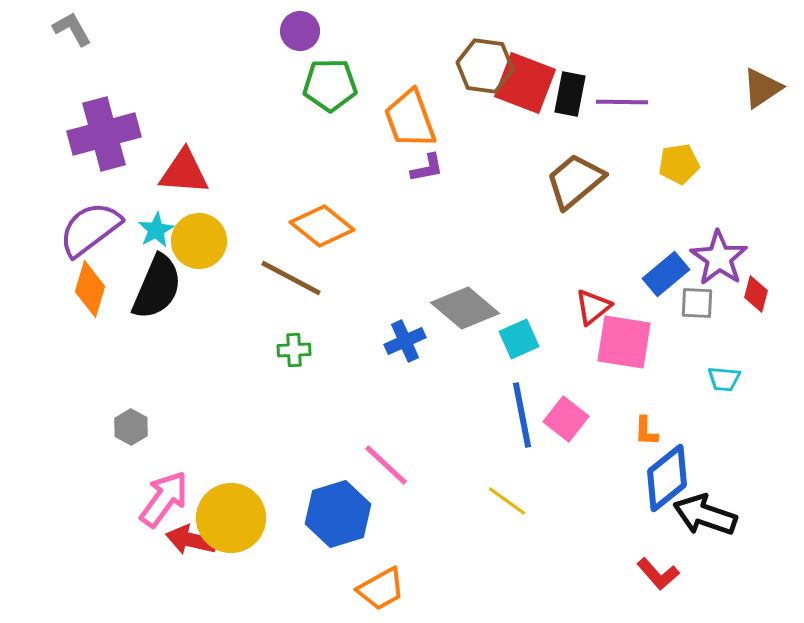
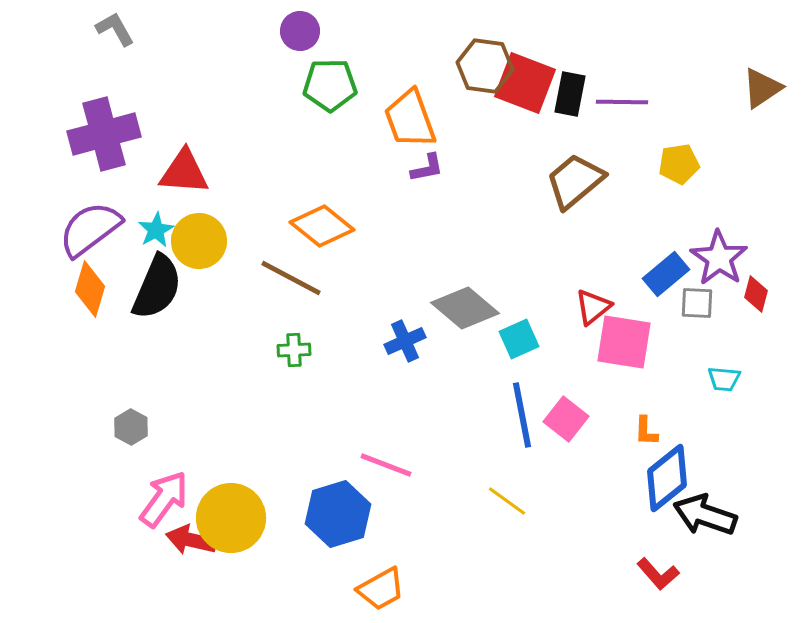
gray L-shape at (72, 29): moved 43 px right
pink line at (386, 465): rotated 22 degrees counterclockwise
